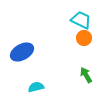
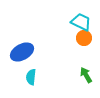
cyan trapezoid: moved 2 px down
cyan semicircle: moved 5 px left, 10 px up; rotated 70 degrees counterclockwise
